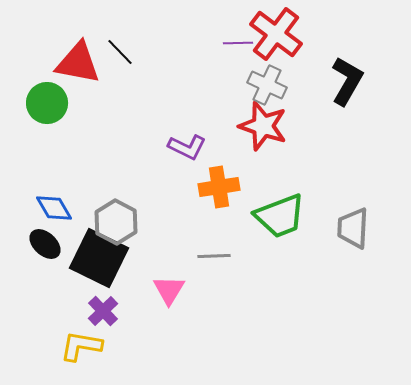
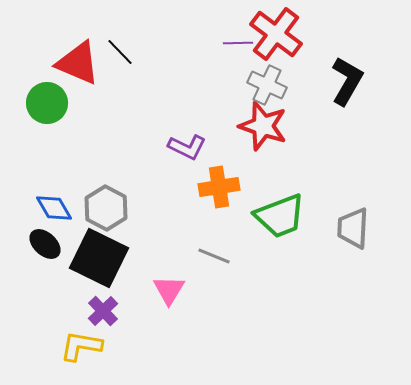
red triangle: rotated 12 degrees clockwise
gray hexagon: moved 10 px left, 14 px up
gray line: rotated 24 degrees clockwise
